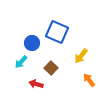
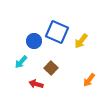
blue circle: moved 2 px right, 2 px up
yellow arrow: moved 15 px up
orange arrow: rotated 104 degrees counterclockwise
